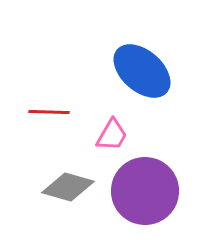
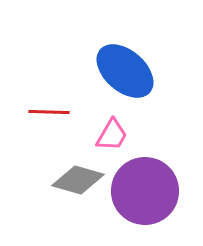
blue ellipse: moved 17 px left
gray diamond: moved 10 px right, 7 px up
